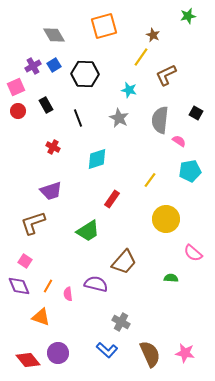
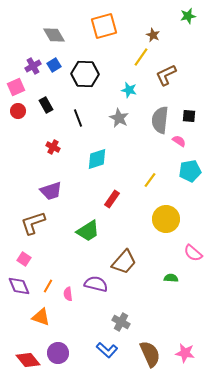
black square at (196, 113): moved 7 px left, 3 px down; rotated 24 degrees counterclockwise
pink square at (25, 261): moved 1 px left, 2 px up
